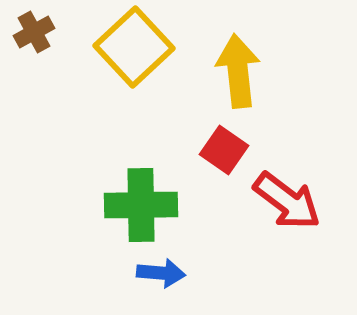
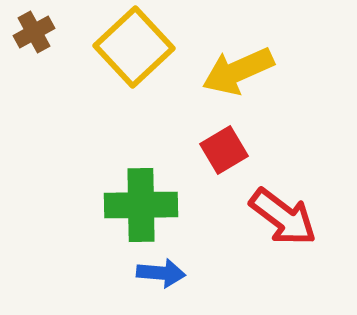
yellow arrow: rotated 108 degrees counterclockwise
red square: rotated 24 degrees clockwise
red arrow: moved 4 px left, 16 px down
